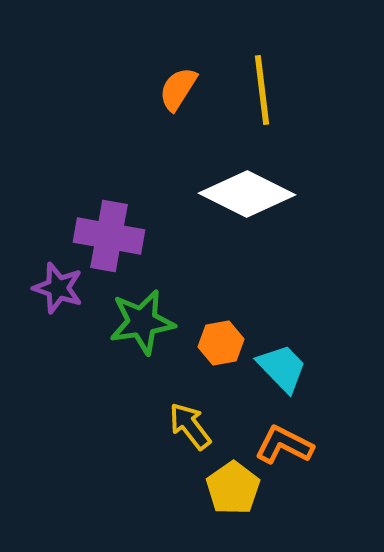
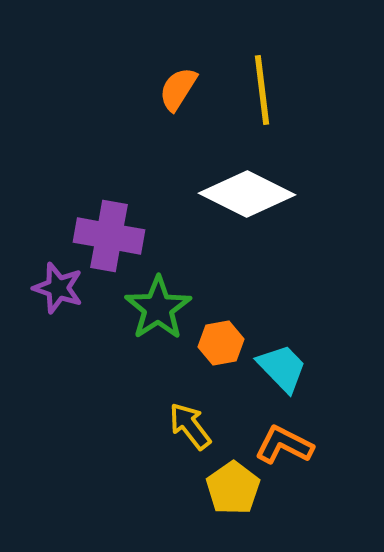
green star: moved 16 px right, 14 px up; rotated 24 degrees counterclockwise
